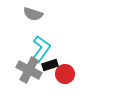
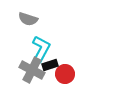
gray semicircle: moved 5 px left, 5 px down
cyan L-shape: rotated 8 degrees counterclockwise
gray cross: moved 3 px right
